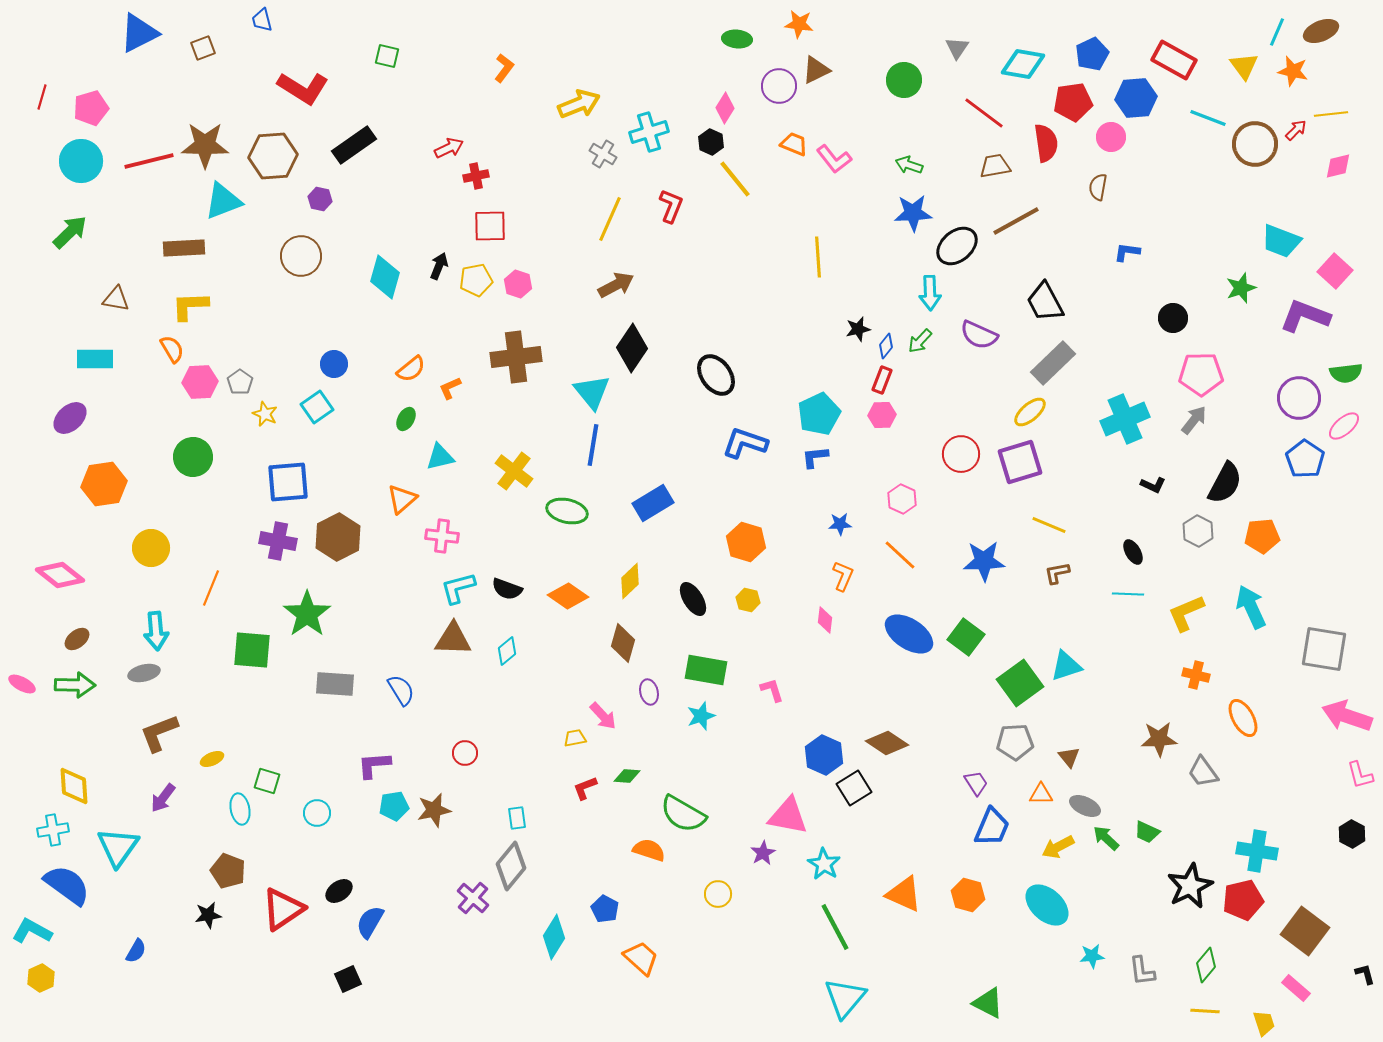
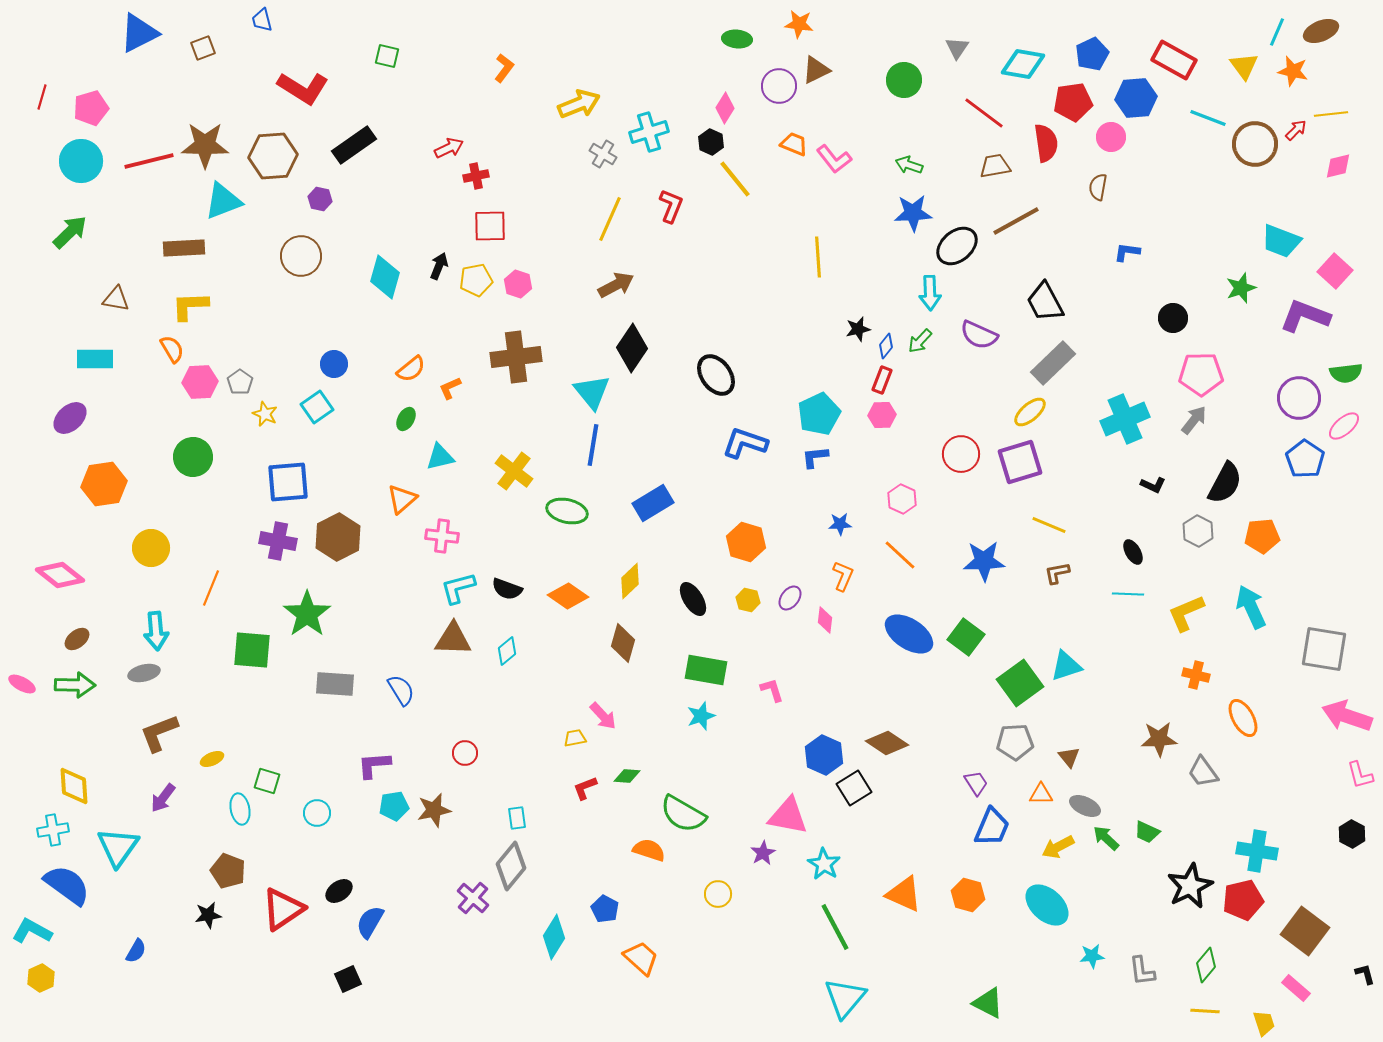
purple ellipse at (649, 692): moved 141 px right, 94 px up; rotated 50 degrees clockwise
